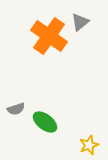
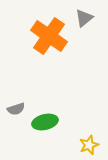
gray triangle: moved 4 px right, 4 px up
green ellipse: rotated 50 degrees counterclockwise
